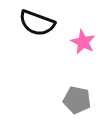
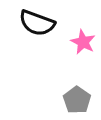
gray pentagon: rotated 24 degrees clockwise
